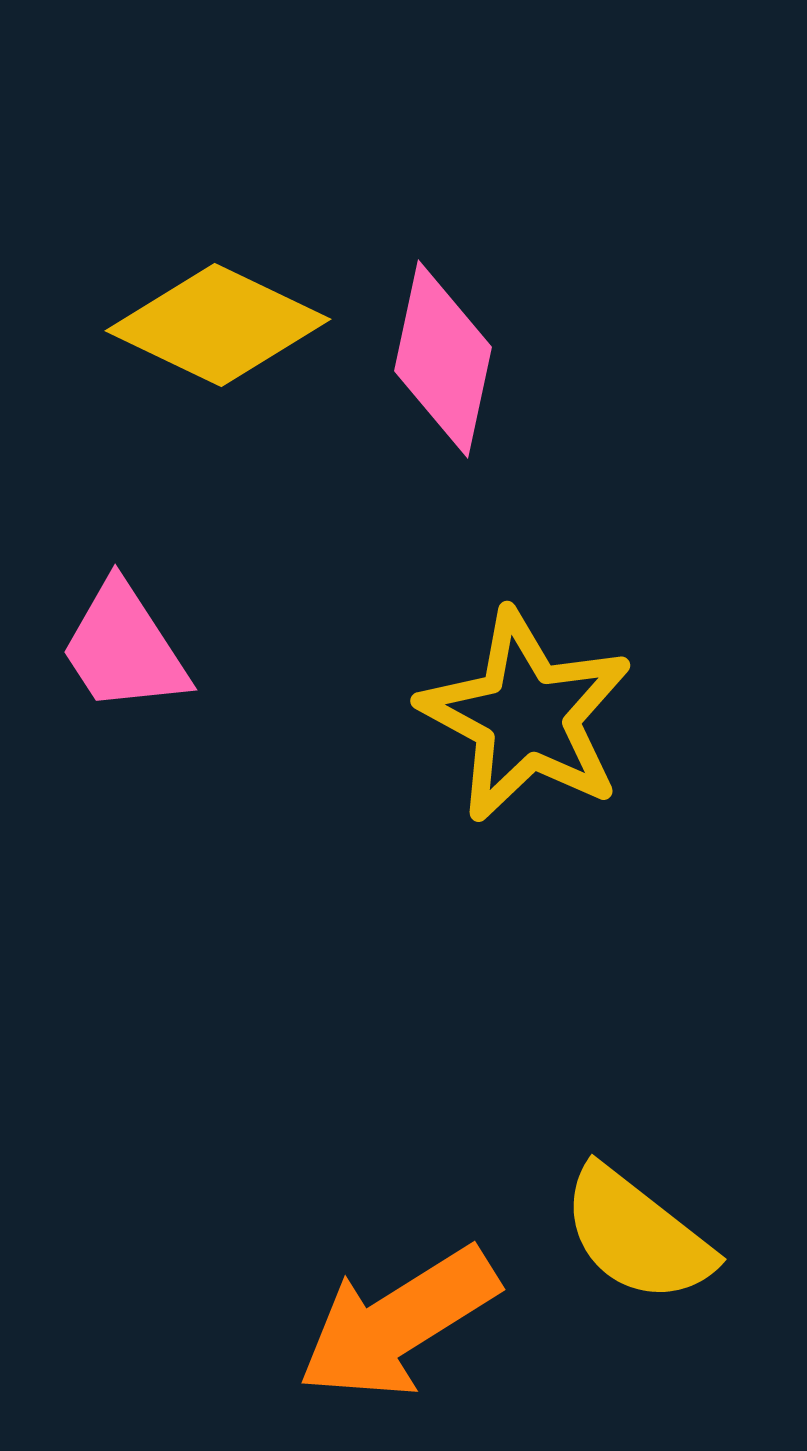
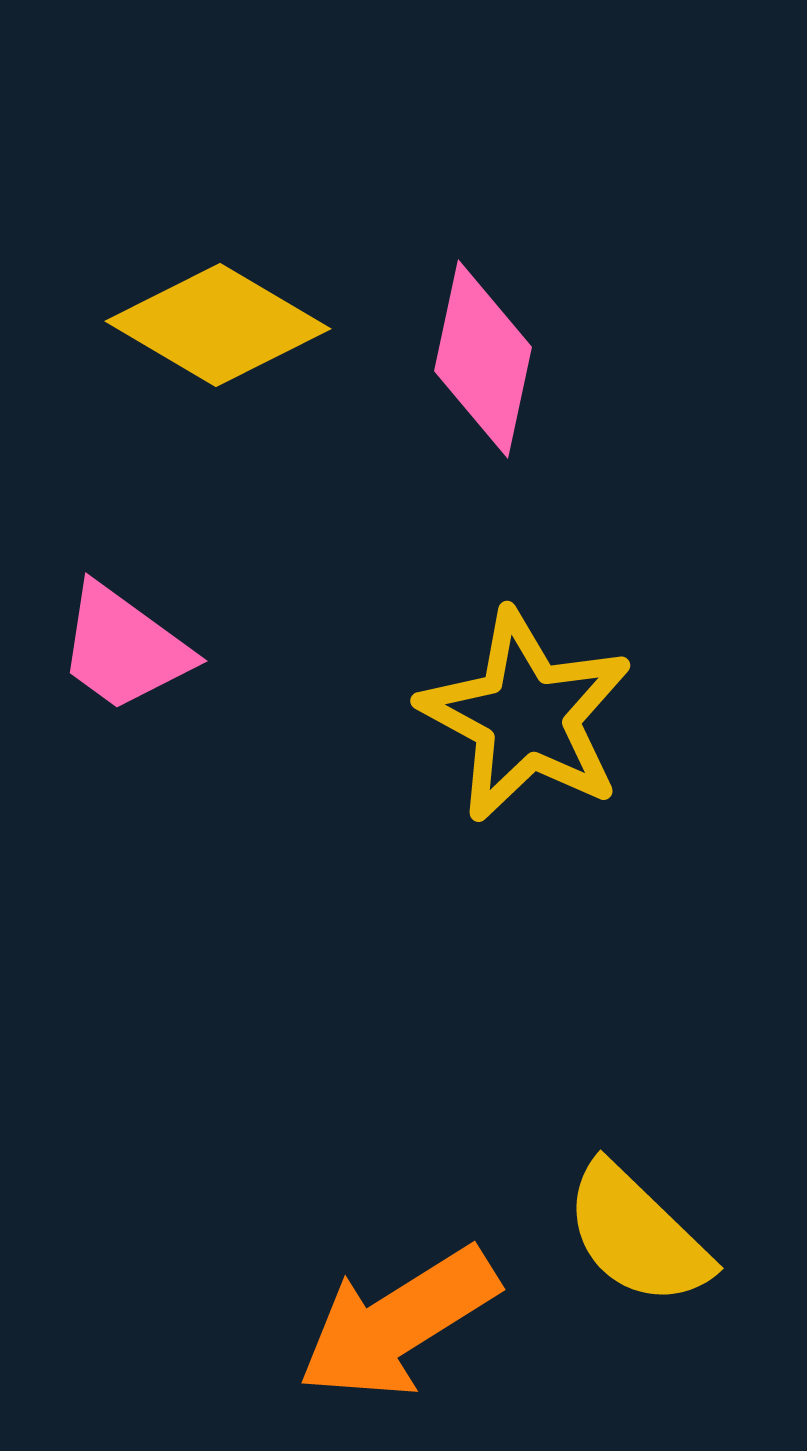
yellow diamond: rotated 5 degrees clockwise
pink diamond: moved 40 px right
pink trapezoid: rotated 21 degrees counterclockwise
yellow semicircle: rotated 6 degrees clockwise
